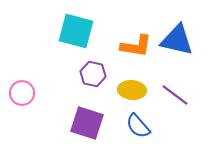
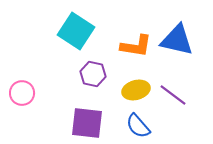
cyan square: rotated 18 degrees clockwise
yellow ellipse: moved 4 px right; rotated 20 degrees counterclockwise
purple line: moved 2 px left
purple square: rotated 12 degrees counterclockwise
